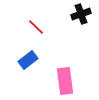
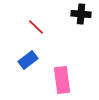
black cross: rotated 24 degrees clockwise
pink rectangle: moved 3 px left, 1 px up
